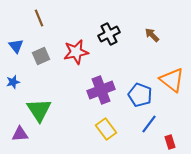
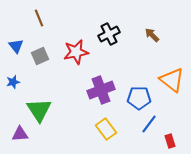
gray square: moved 1 px left
blue pentagon: moved 1 px left, 3 px down; rotated 20 degrees counterclockwise
red rectangle: moved 1 px up
